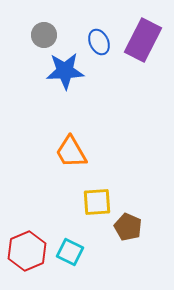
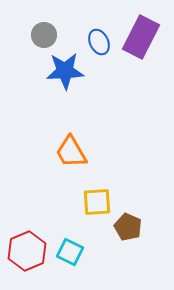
purple rectangle: moved 2 px left, 3 px up
